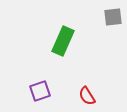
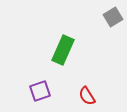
gray square: rotated 24 degrees counterclockwise
green rectangle: moved 9 px down
